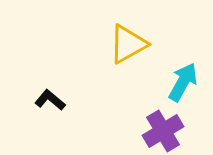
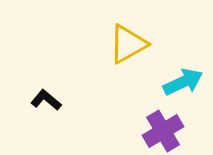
cyan arrow: rotated 36 degrees clockwise
black L-shape: moved 4 px left
